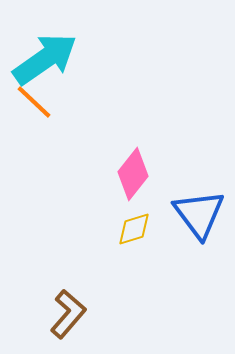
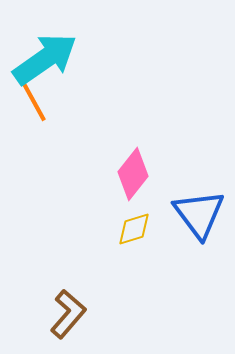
orange line: rotated 18 degrees clockwise
